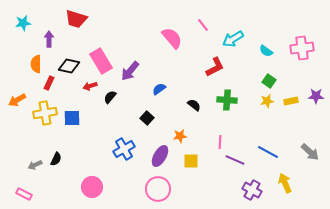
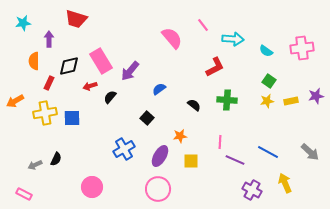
cyan arrow at (233, 39): rotated 145 degrees counterclockwise
orange semicircle at (36, 64): moved 2 px left, 3 px up
black diamond at (69, 66): rotated 25 degrees counterclockwise
purple star at (316, 96): rotated 14 degrees counterclockwise
orange arrow at (17, 100): moved 2 px left, 1 px down
